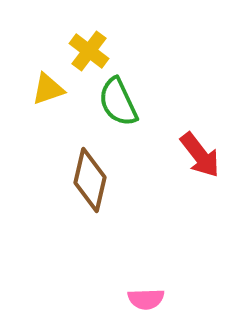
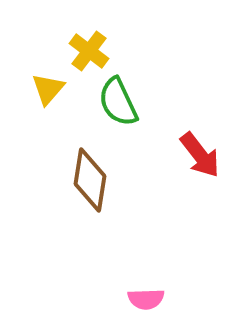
yellow triangle: rotated 30 degrees counterclockwise
brown diamond: rotated 4 degrees counterclockwise
